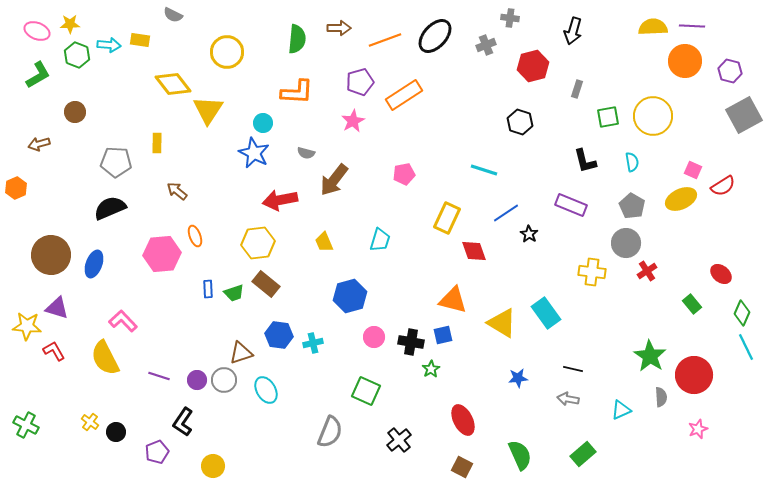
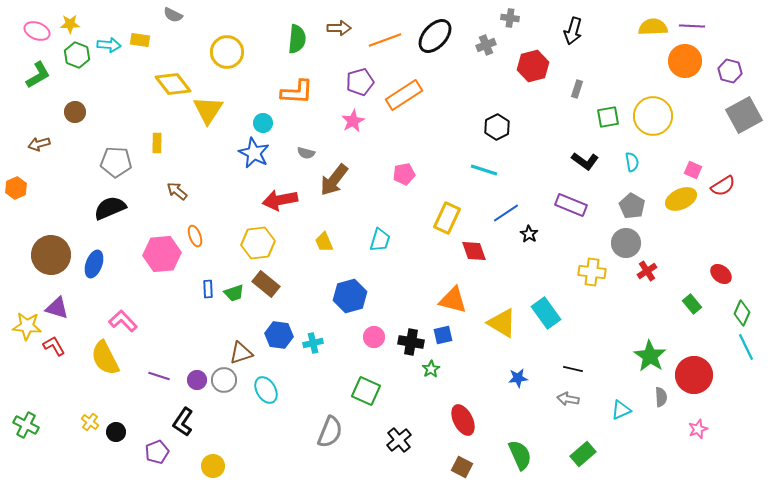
black hexagon at (520, 122): moved 23 px left, 5 px down; rotated 15 degrees clockwise
black L-shape at (585, 161): rotated 40 degrees counterclockwise
red L-shape at (54, 351): moved 5 px up
